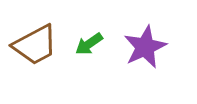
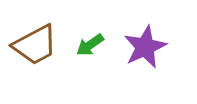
green arrow: moved 1 px right, 1 px down
